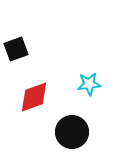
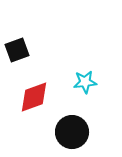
black square: moved 1 px right, 1 px down
cyan star: moved 4 px left, 2 px up
